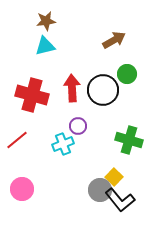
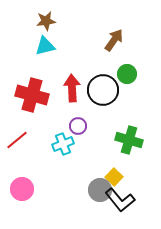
brown arrow: rotated 25 degrees counterclockwise
